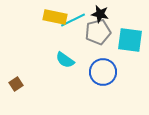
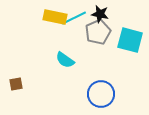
cyan line: moved 1 px right, 2 px up
gray pentagon: rotated 10 degrees counterclockwise
cyan square: rotated 8 degrees clockwise
blue circle: moved 2 px left, 22 px down
brown square: rotated 24 degrees clockwise
